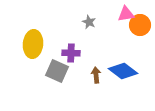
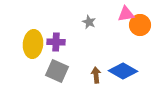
purple cross: moved 15 px left, 11 px up
blue diamond: rotated 8 degrees counterclockwise
